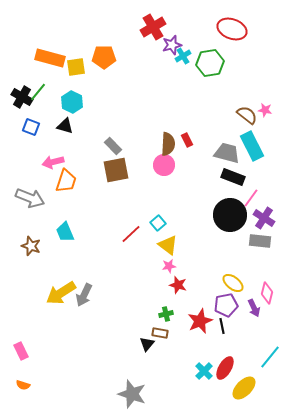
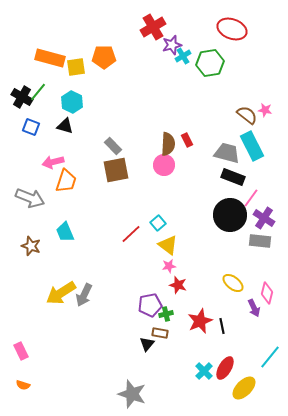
purple pentagon at (226, 305): moved 76 px left
